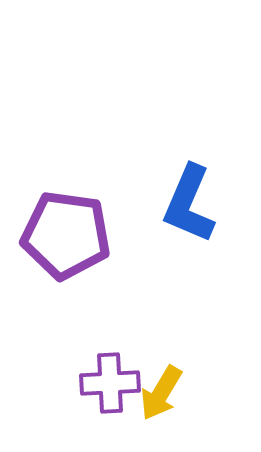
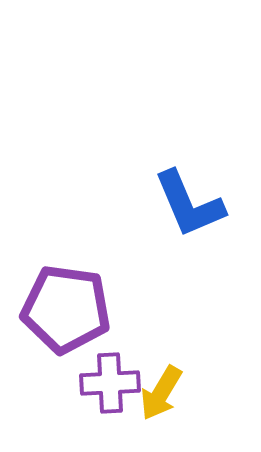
blue L-shape: rotated 46 degrees counterclockwise
purple pentagon: moved 74 px down
